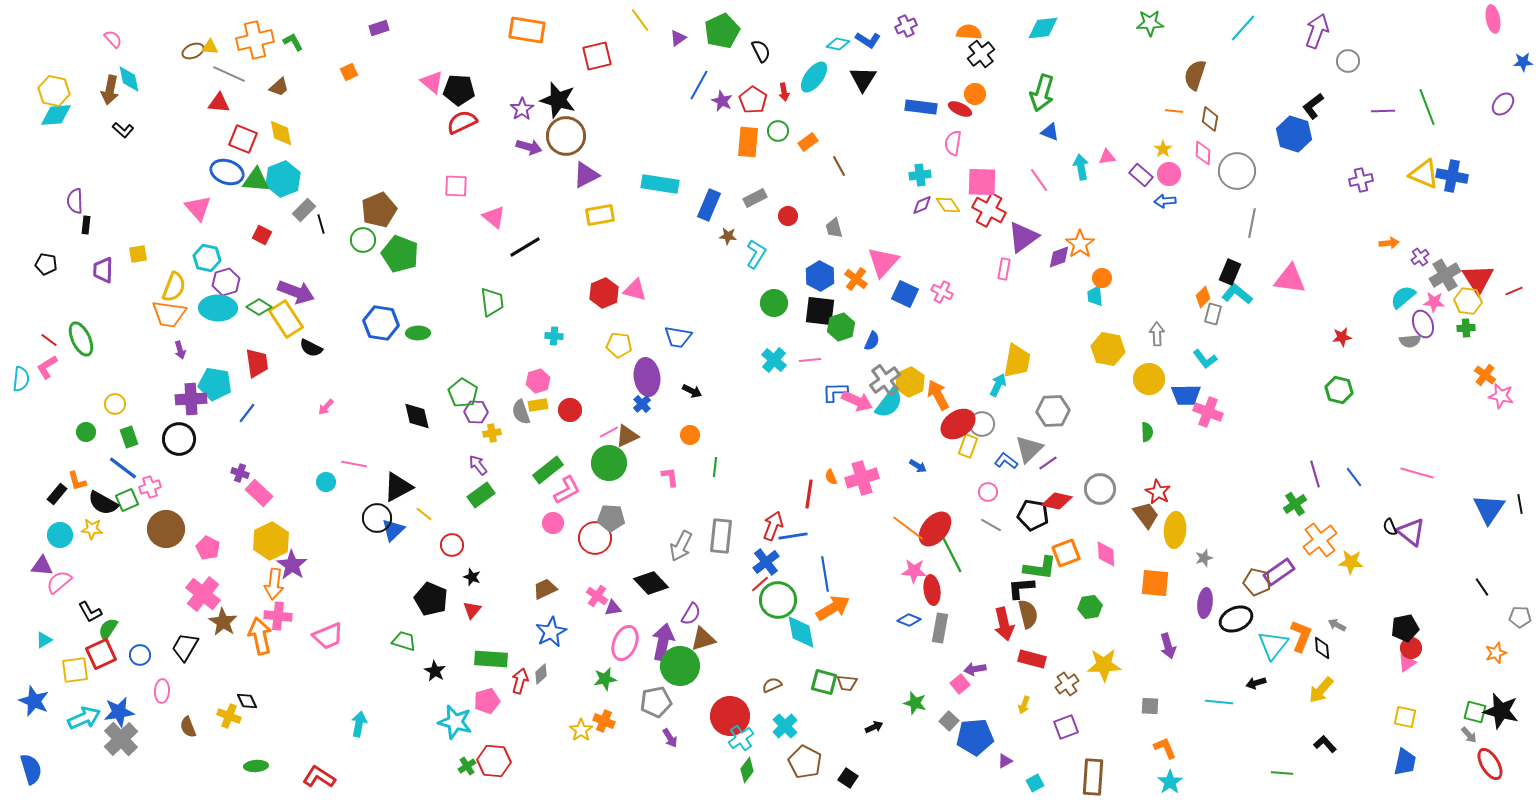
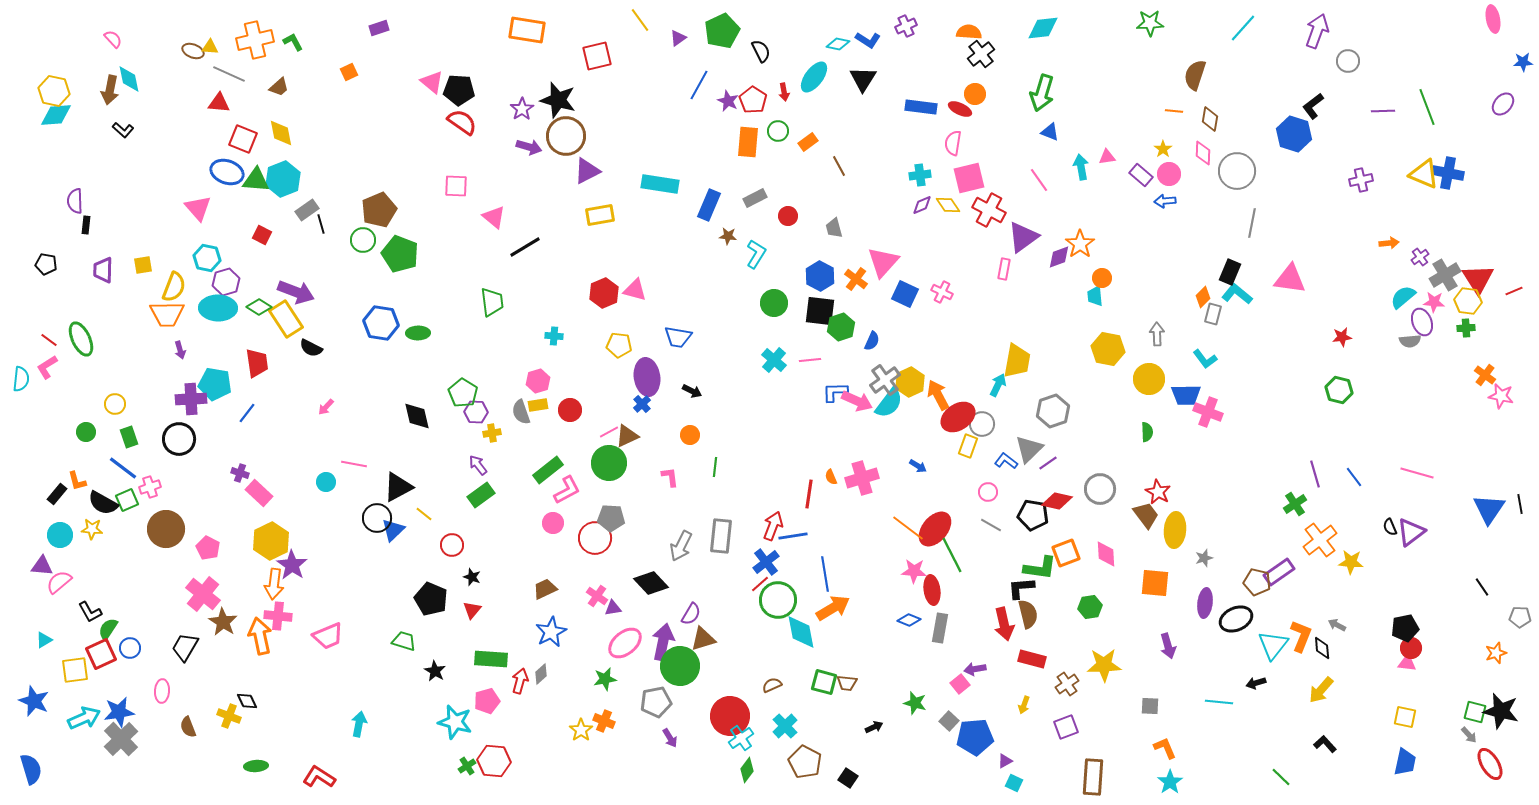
brown ellipse at (193, 51): rotated 45 degrees clockwise
purple star at (722, 101): moved 6 px right
red semicircle at (462, 122): rotated 60 degrees clockwise
purple triangle at (586, 175): moved 1 px right, 4 px up
blue cross at (1452, 176): moved 4 px left, 3 px up
pink square at (982, 182): moved 13 px left, 4 px up; rotated 16 degrees counterclockwise
gray rectangle at (304, 210): moved 3 px right; rotated 10 degrees clockwise
yellow square at (138, 254): moved 5 px right, 11 px down
orange trapezoid at (169, 314): moved 2 px left; rotated 9 degrees counterclockwise
purple ellipse at (1423, 324): moved 1 px left, 2 px up
gray hexagon at (1053, 411): rotated 16 degrees counterclockwise
red ellipse at (958, 424): moved 7 px up
purple triangle at (1411, 532): rotated 44 degrees clockwise
pink ellipse at (625, 643): rotated 28 degrees clockwise
blue circle at (140, 655): moved 10 px left, 7 px up
pink triangle at (1407, 663): rotated 42 degrees clockwise
green line at (1282, 773): moved 1 px left, 4 px down; rotated 40 degrees clockwise
cyan square at (1035, 783): moved 21 px left; rotated 36 degrees counterclockwise
